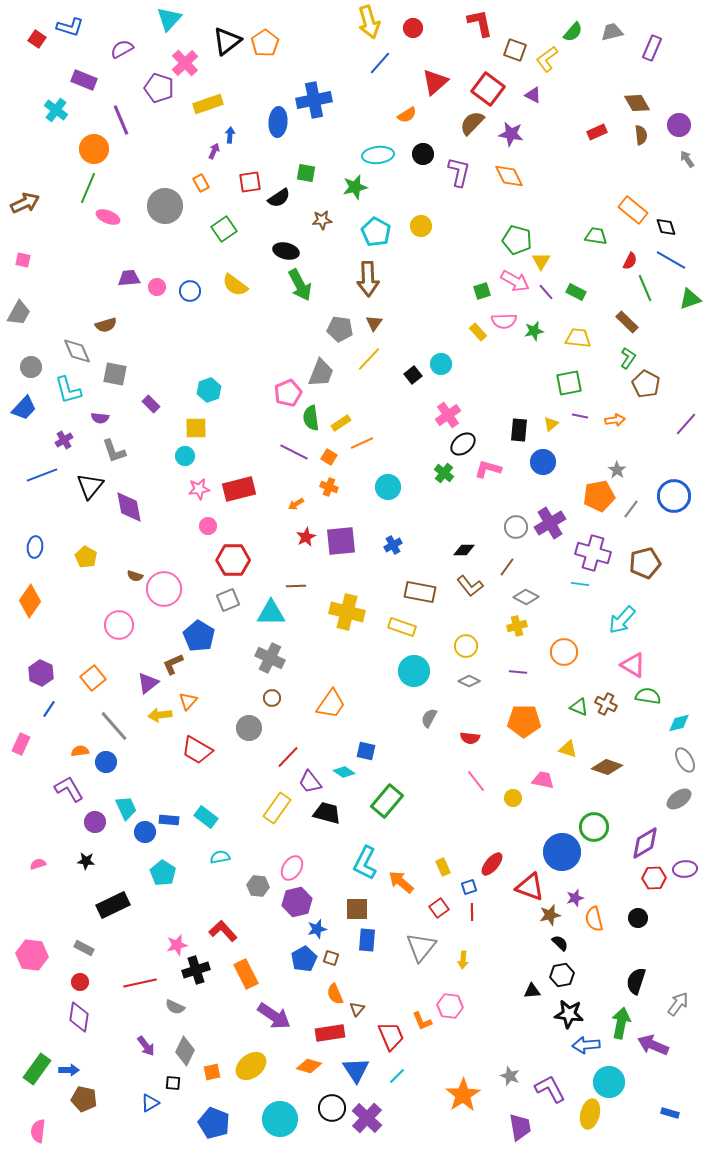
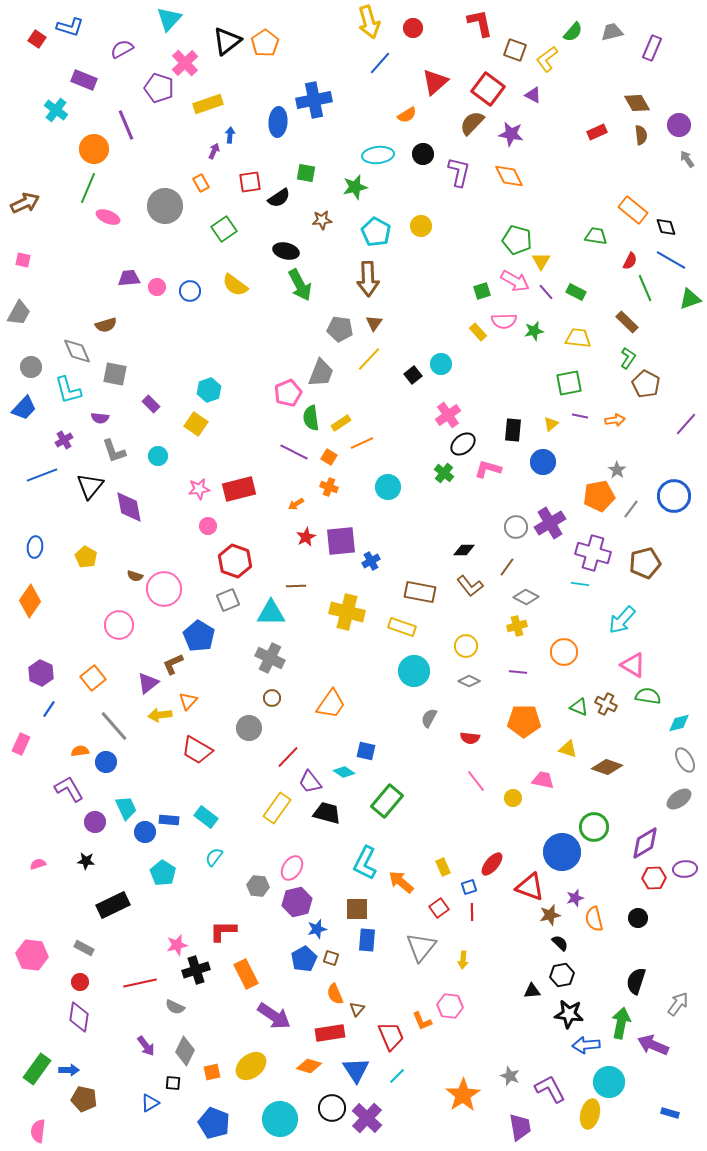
purple line at (121, 120): moved 5 px right, 5 px down
yellow square at (196, 428): moved 4 px up; rotated 35 degrees clockwise
black rectangle at (519, 430): moved 6 px left
cyan circle at (185, 456): moved 27 px left
blue cross at (393, 545): moved 22 px left, 16 px down
red hexagon at (233, 560): moved 2 px right, 1 px down; rotated 20 degrees clockwise
cyan semicircle at (220, 857): moved 6 px left; rotated 42 degrees counterclockwise
red L-shape at (223, 931): rotated 48 degrees counterclockwise
